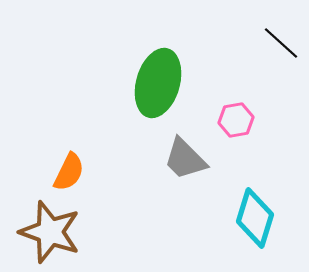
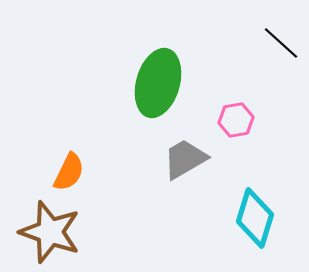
gray trapezoid: rotated 105 degrees clockwise
